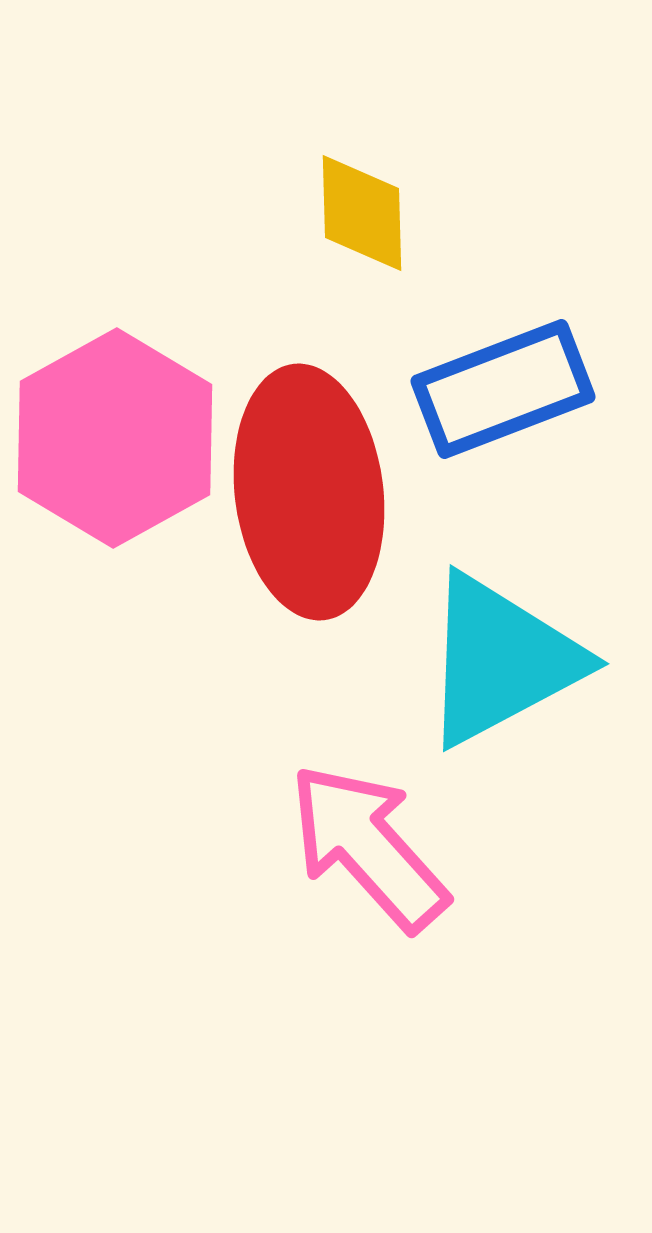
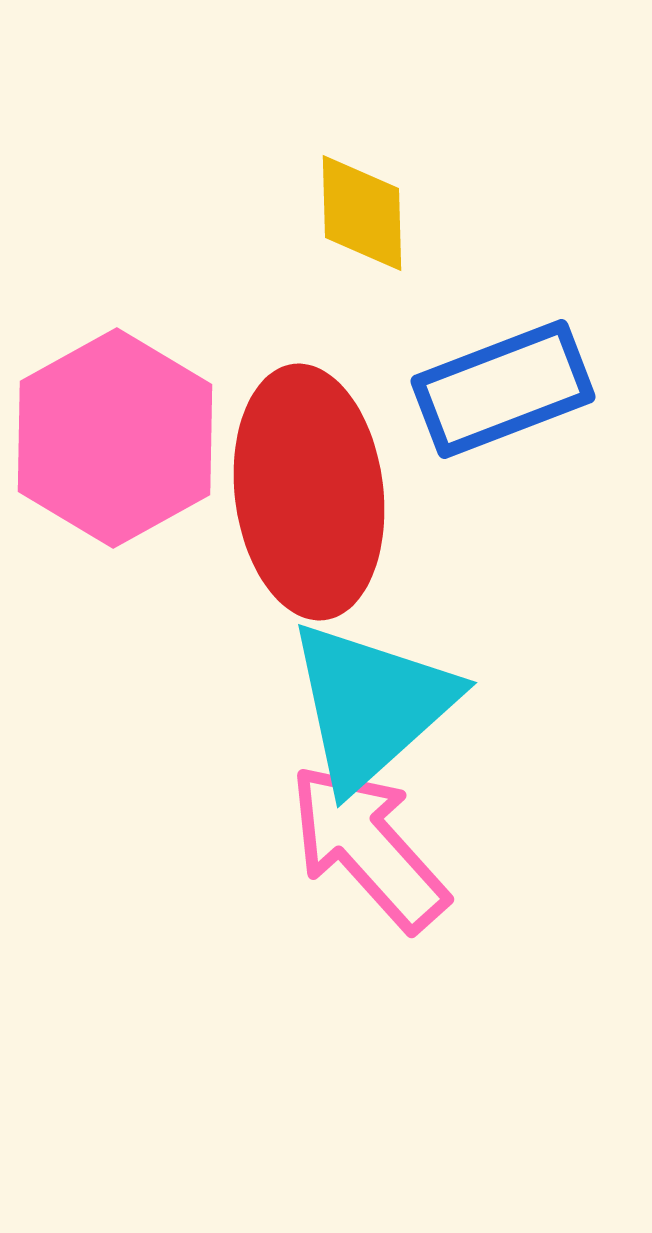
cyan triangle: moved 130 px left, 45 px down; rotated 14 degrees counterclockwise
